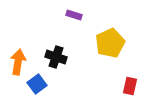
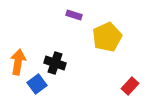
yellow pentagon: moved 3 px left, 6 px up
black cross: moved 1 px left, 6 px down
red rectangle: rotated 30 degrees clockwise
